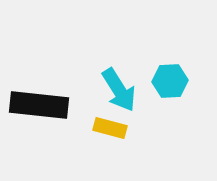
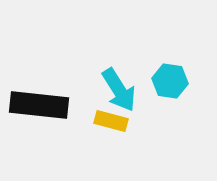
cyan hexagon: rotated 12 degrees clockwise
yellow rectangle: moved 1 px right, 7 px up
